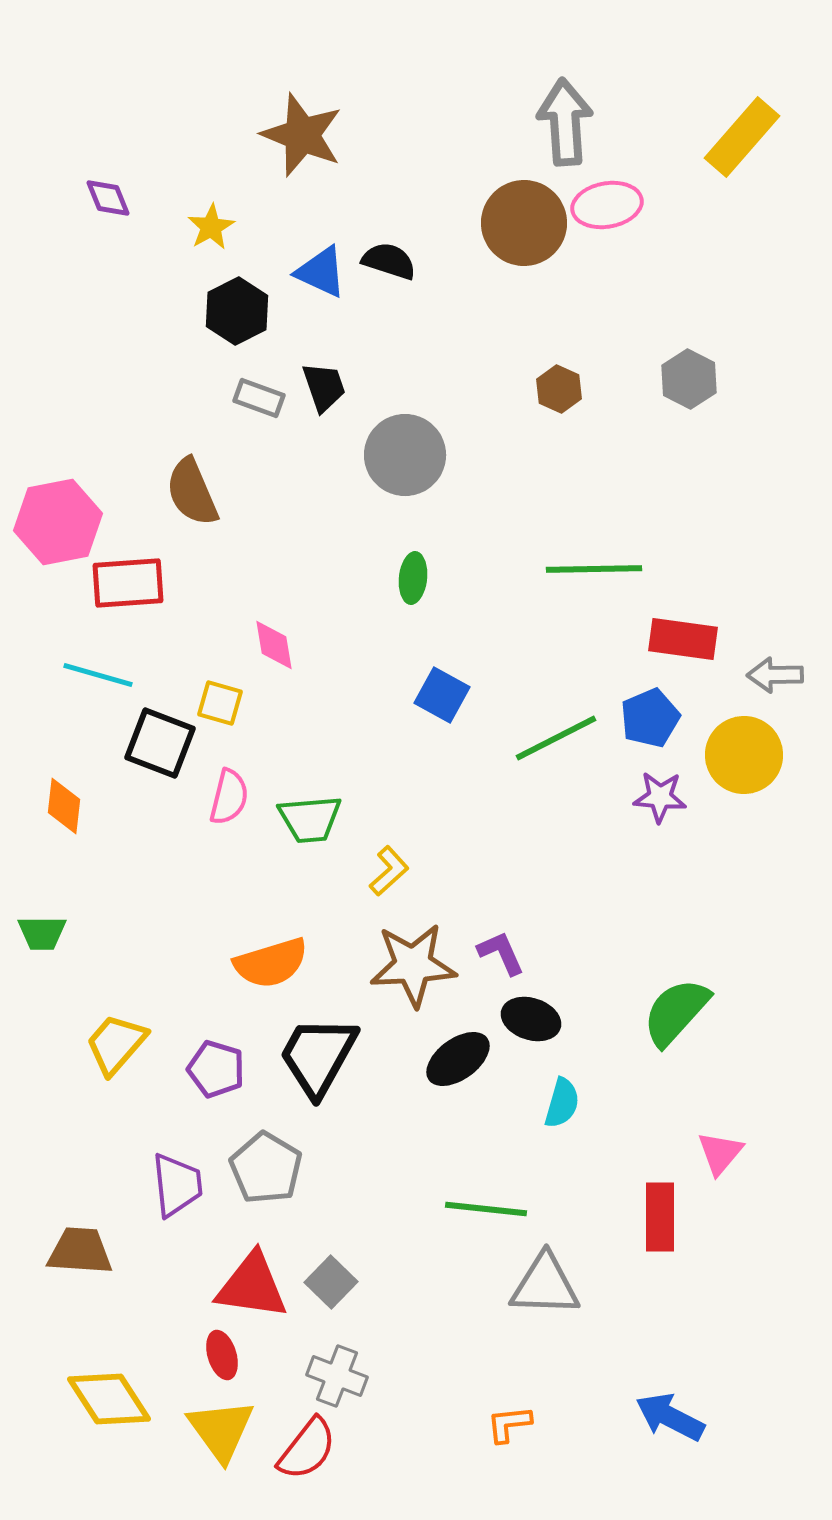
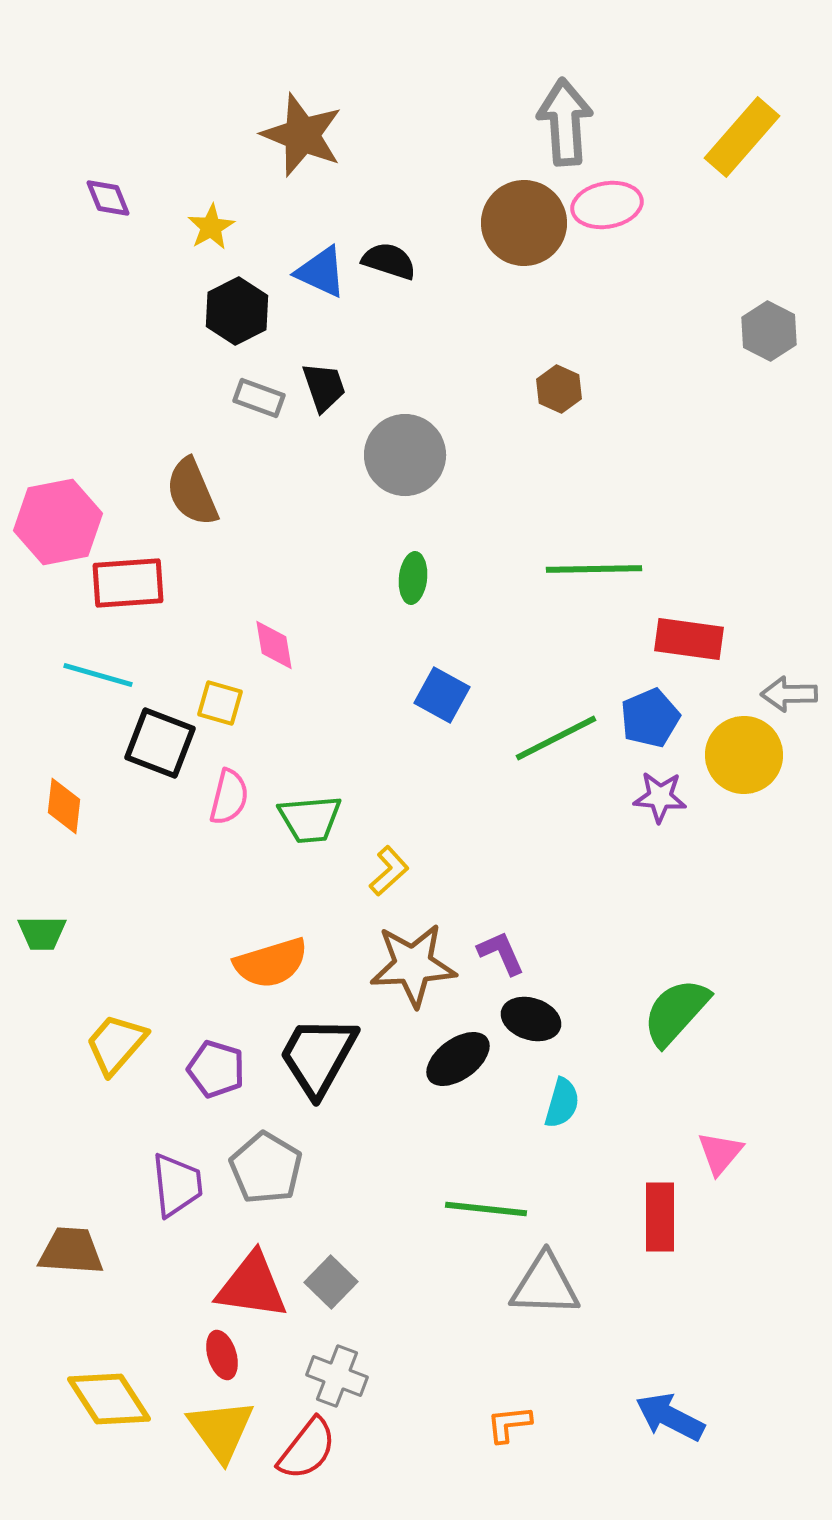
gray hexagon at (689, 379): moved 80 px right, 48 px up
red rectangle at (683, 639): moved 6 px right
gray arrow at (775, 675): moved 14 px right, 19 px down
brown trapezoid at (80, 1251): moved 9 px left
